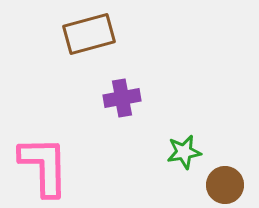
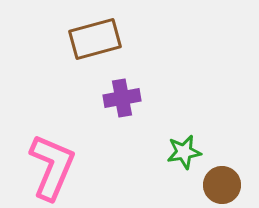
brown rectangle: moved 6 px right, 5 px down
pink L-shape: moved 8 px right, 1 px down; rotated 24 degrees clockwise
brown circle: moved 3 px left
